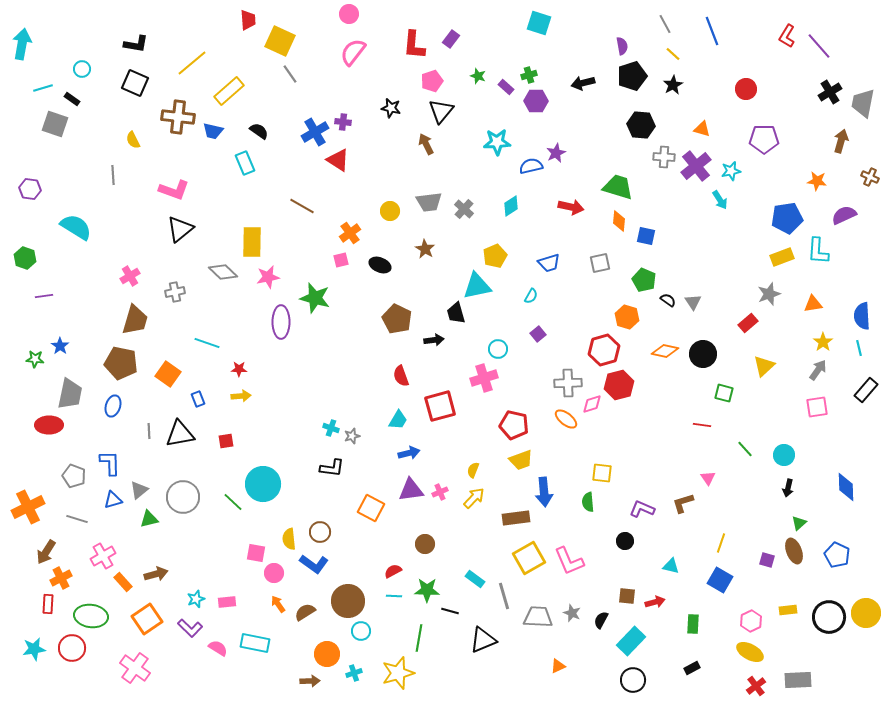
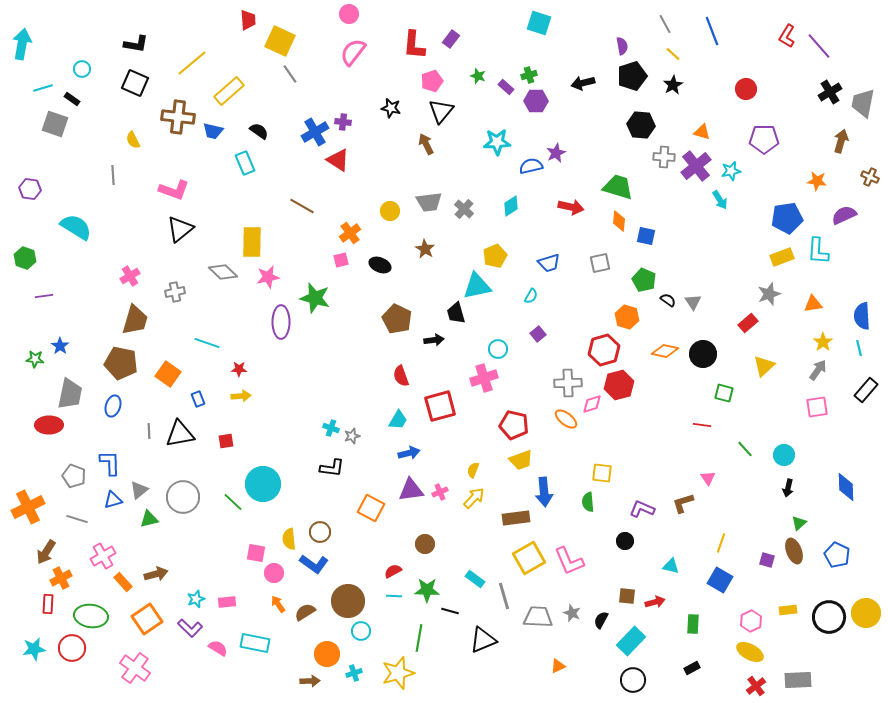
orange triangle at (702, 129): moved 3 px down
